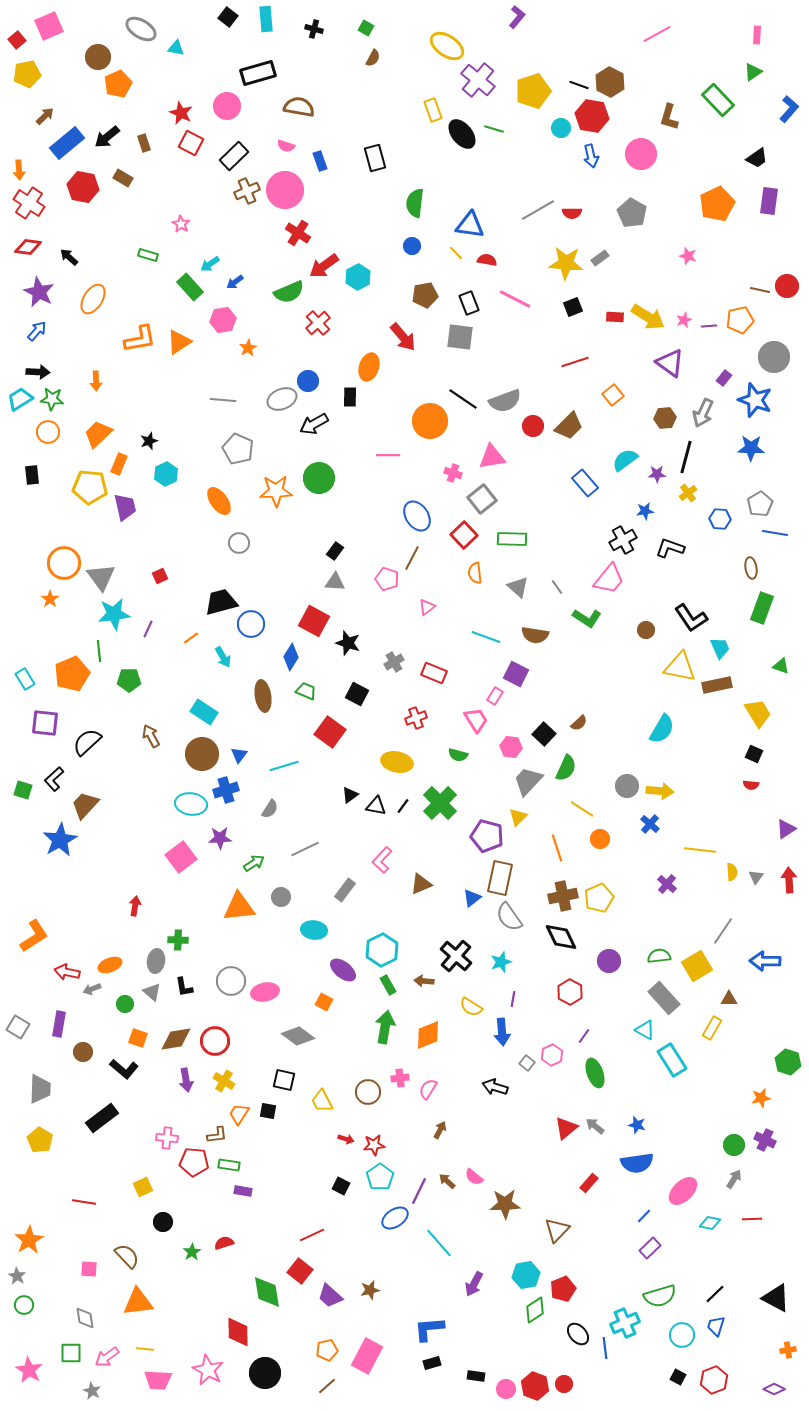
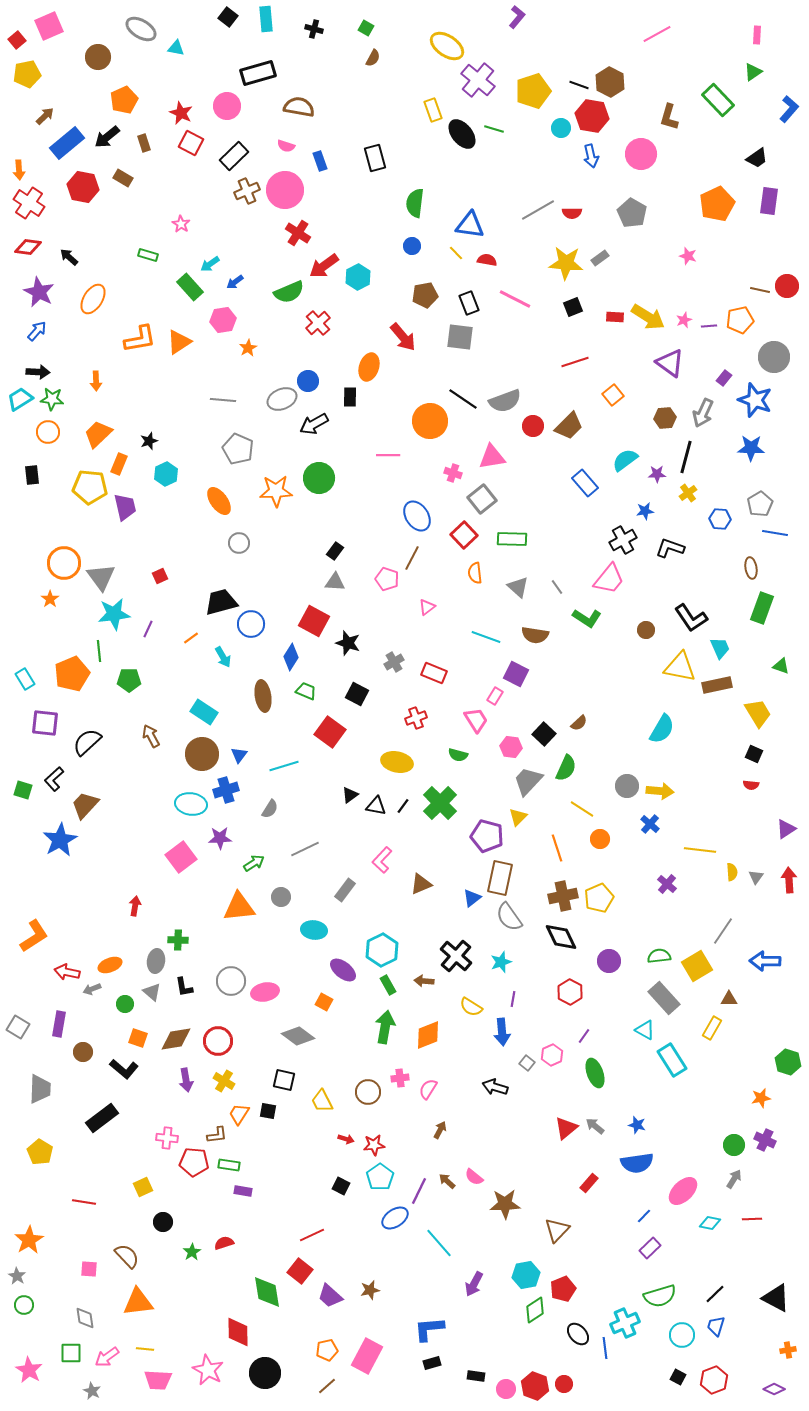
orange pentagon at (118, 84): moved 6 px right, 16 px down
red circle at (215, 1041): moved 3 px right
yellow pentagon at (40, 1140): moved 12 px down
